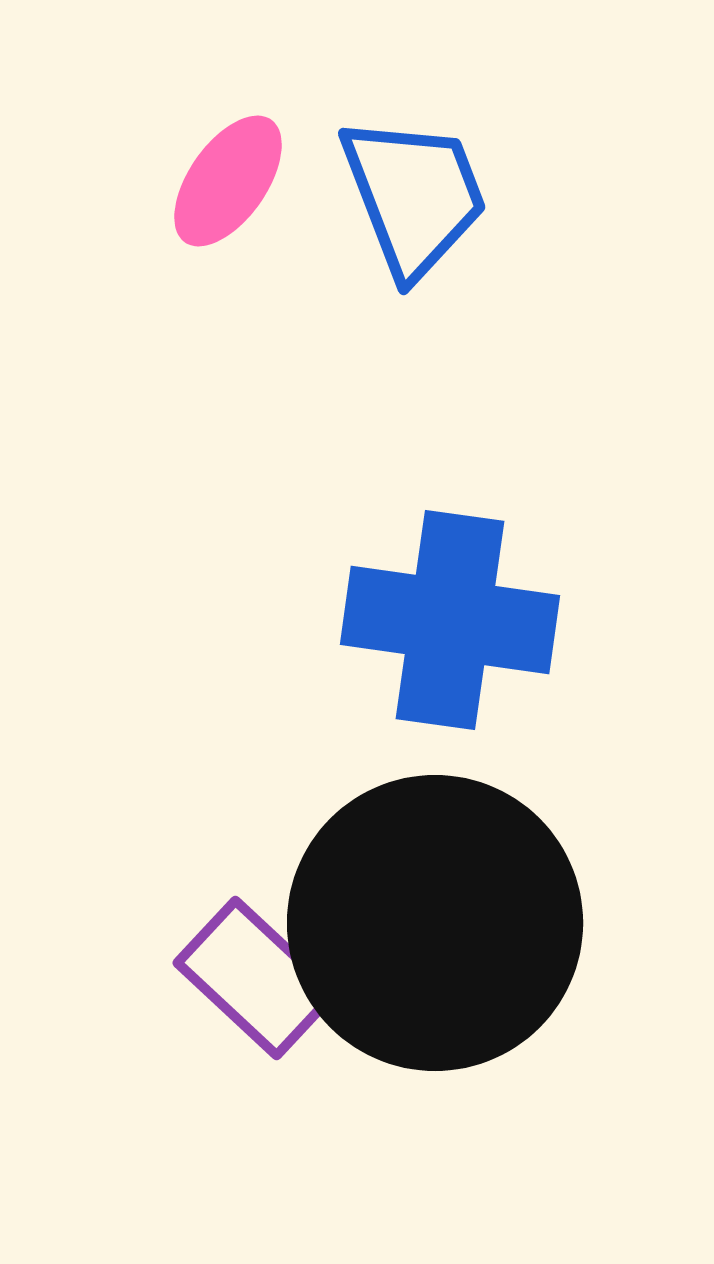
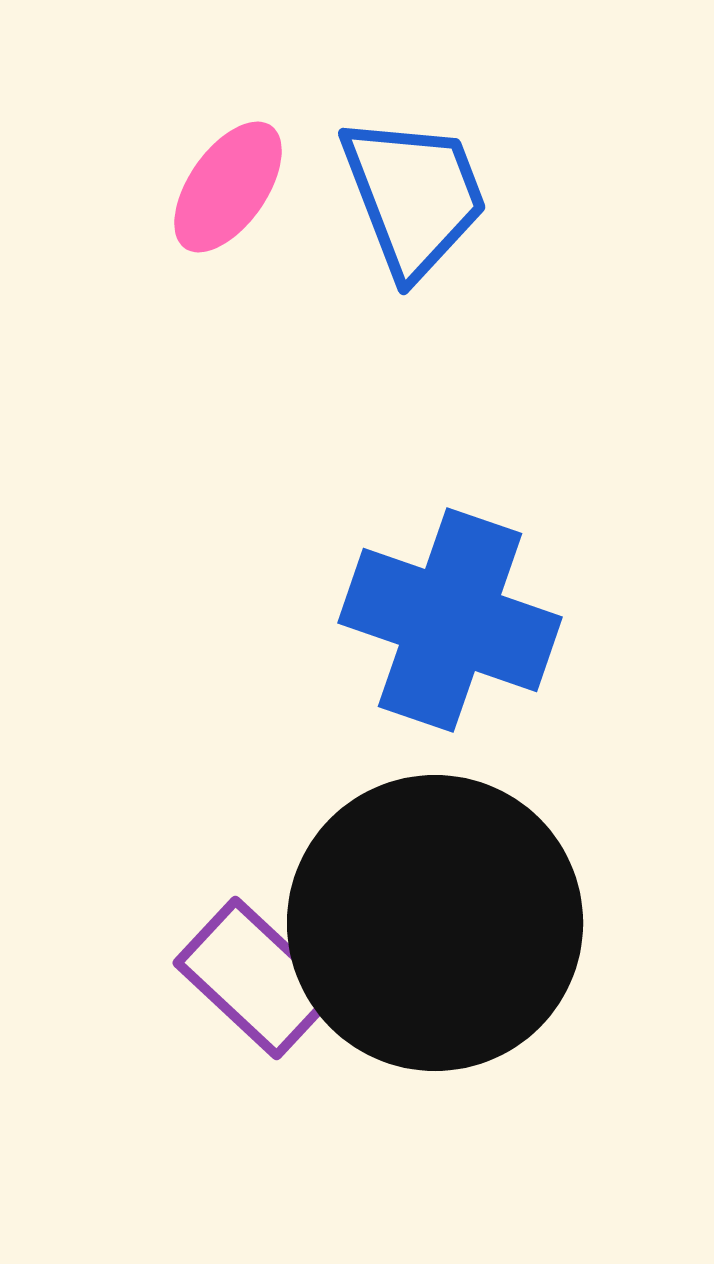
pink ellipse: moved 6 px down
blue cross: rotated 11 degrees clockwise
